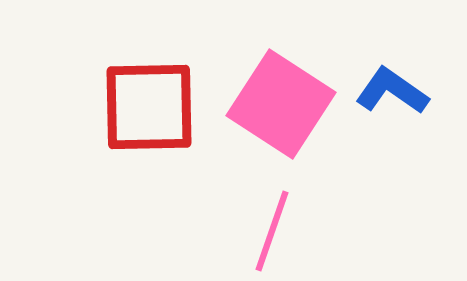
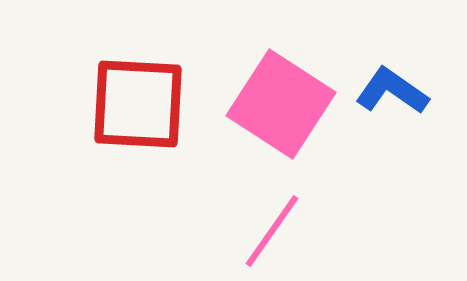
red square: moved 11 px left, 3 px up; rotated 4 degrees clockwise
pink line: rotated 16 degrees clockwise
